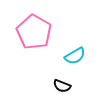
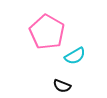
pink pentagon: moved 13 px right
